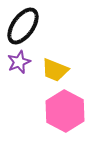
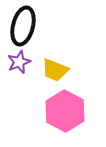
black ellipse: rotated 21 degrees counterclockwise
